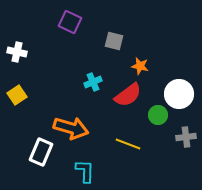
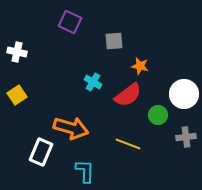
gray square: rotated 18 degrees counterclockwise
cyan cross: rotated 36 degrees counterclockwise
white circle: moved 5 px right
